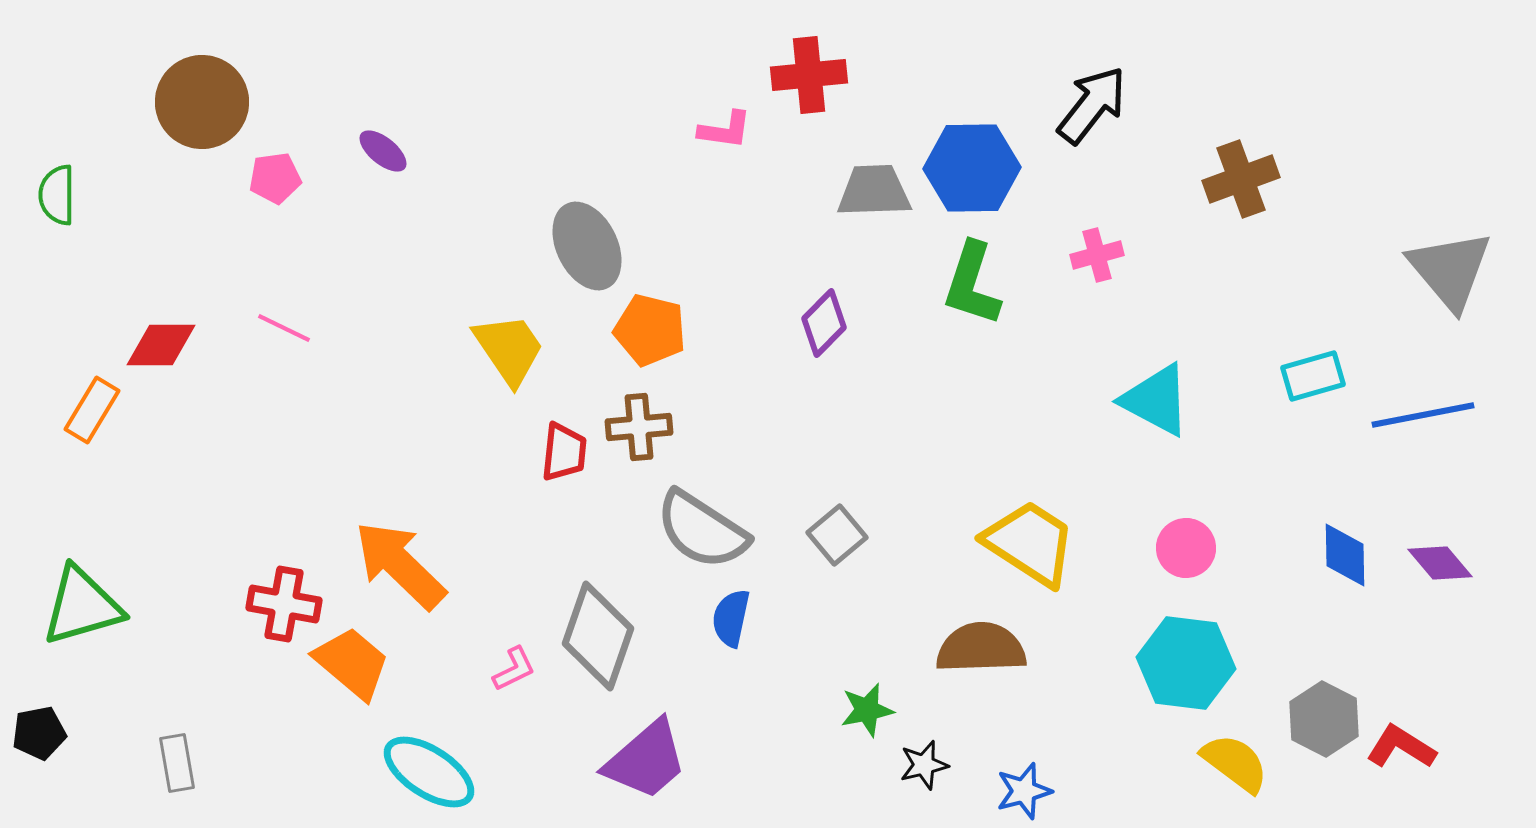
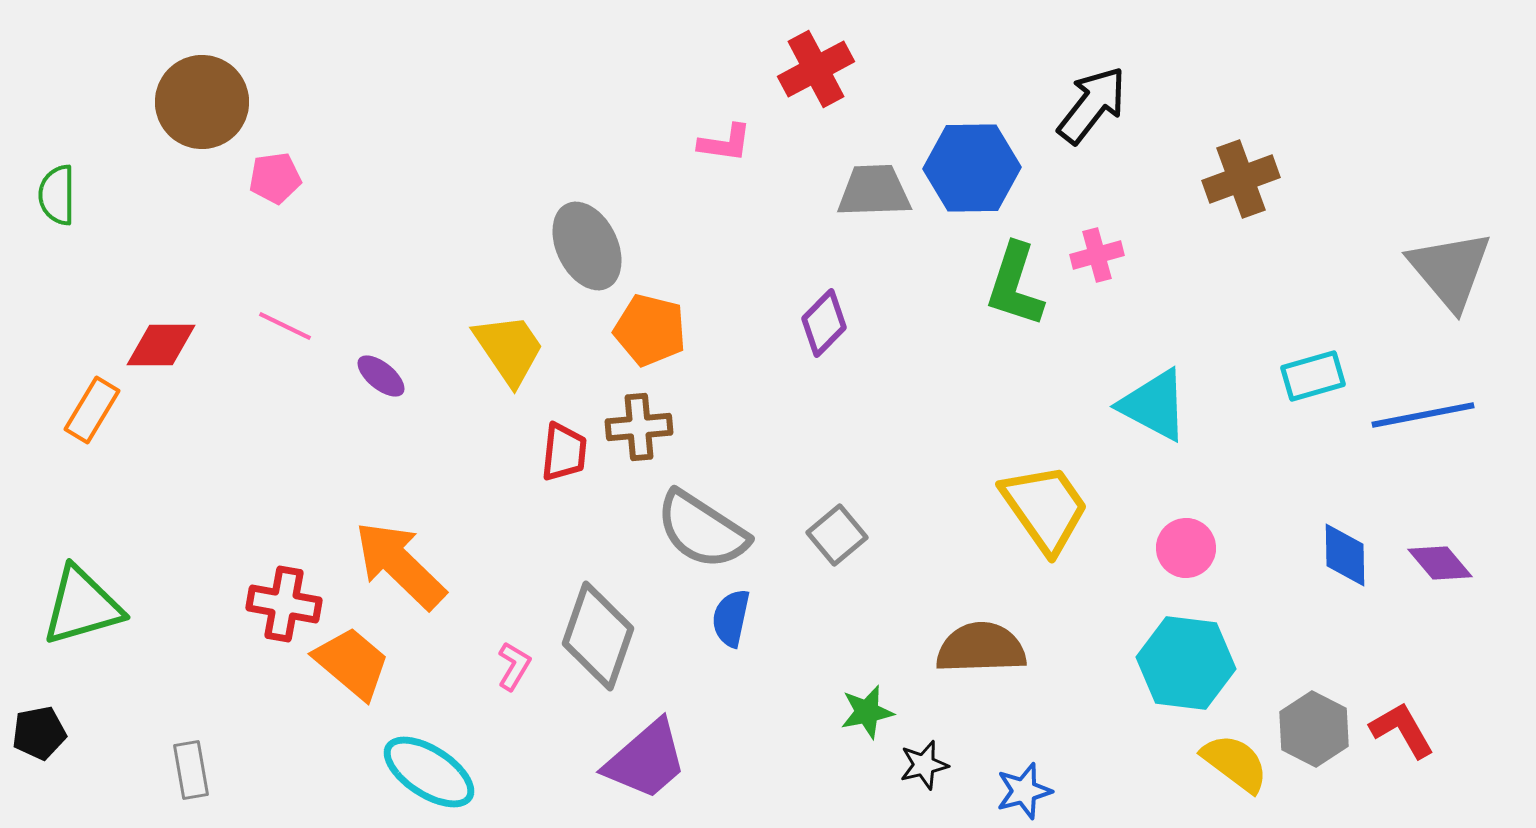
red cross at (809, 75): moved 7 px right, 6 px up; rotated 22 degrees counterclockwise
pink L-shape at (725, 130): moved 13 px down
purple ellipse at (383, 151): moved 2 px left, 225 px down
green L-shape at (972, 284): moved 43 px right, 1 px down
pink line at (284, 328): moved 1 px right, 2 px up
cyan triangle at (1156, 400): moved 2 px left, 5 px down
yellow trapezoid at (1030, 543): moved 15 px right, 35 px up; rotated 22 degrees clockwise
pink L-shape at (514, 669): moved 3 px up; rotated 33 degrees counterclockwise
green star at (867, 710): moved 2 px down
gray hexagon at (1324, 719): moved 10 px left, 10 px down
red L-shape at (1401, 747): moved 1 px right, 17 px up; rotated 28 degrees clockwise
gray rectangle at (177, 763): moved 14 px right, 7 px down
